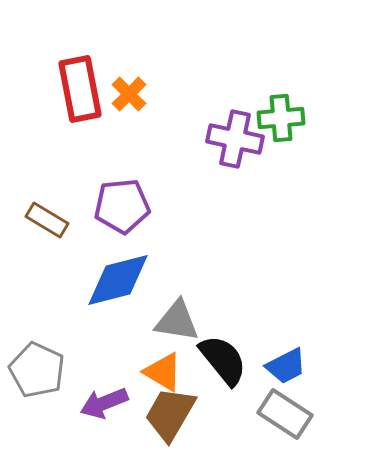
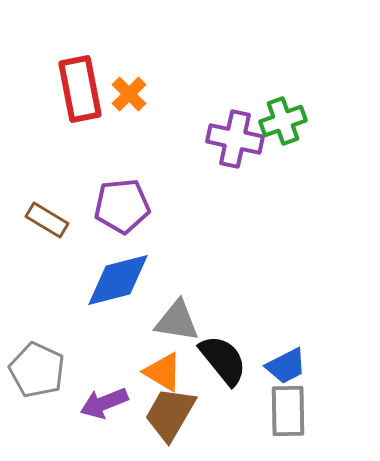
green cross: moved 2 px right, 3 px down; rotated 15 degrees counterclockwise
gray rectangle: moved 3 px right, 3 px up; rotated 56 degrees clockwise
